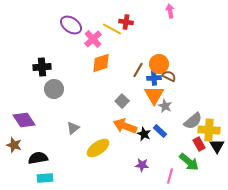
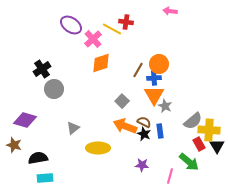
pink arrow: rotated 72 degrees counterclockwise
black cross: moved 2 px down; rotated 30 degrees counterclockwise
brown semicircle: moved 25 px left, 46 px down
purple diamond: moved 1 px right; rotated 40 degrees counterclockwise
blue rectangle: rotated 40 degrees clockwise
yellow ellipse: rotated 35 degrees clockwise
